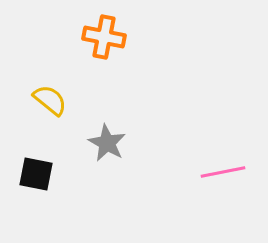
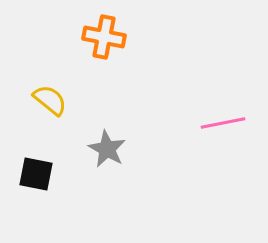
gray star: moved 6 px down
pink line: moved 49 px up
